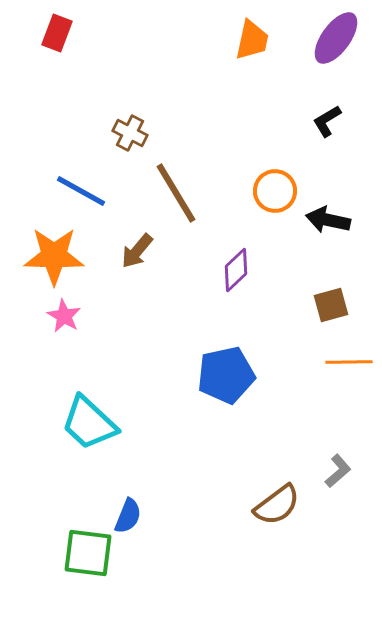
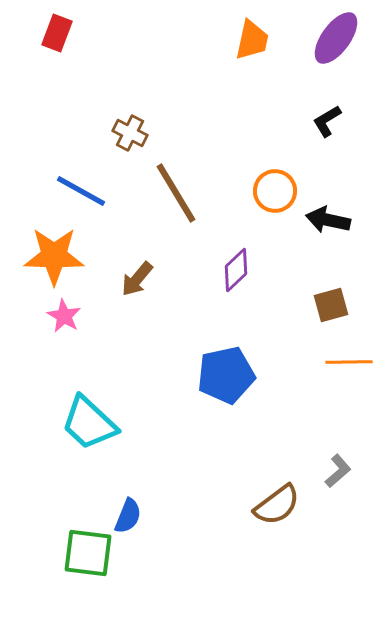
brown arrow: moved 28 px down
